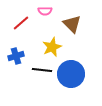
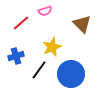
pink semicircle: rotated 16 degrees counterclockwise
brown triangle: moved 10 px right
black line: moved 3 px left; rotated 60 degrees counterclockwise
